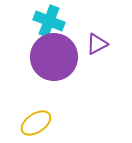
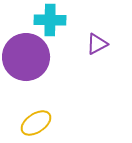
cyan cross: moved 1 px right, 1 px up; rotated 20 degrees counterclockwise
purple circle: moved 28 px left
